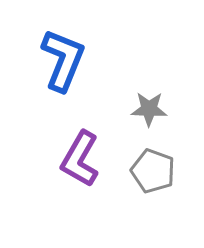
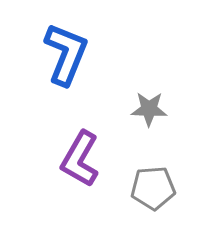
blue L-shape: moved 3 px right, 6 px up
gray pentagon: moved 17 px down; rotated 24 degrees counterclockwise
